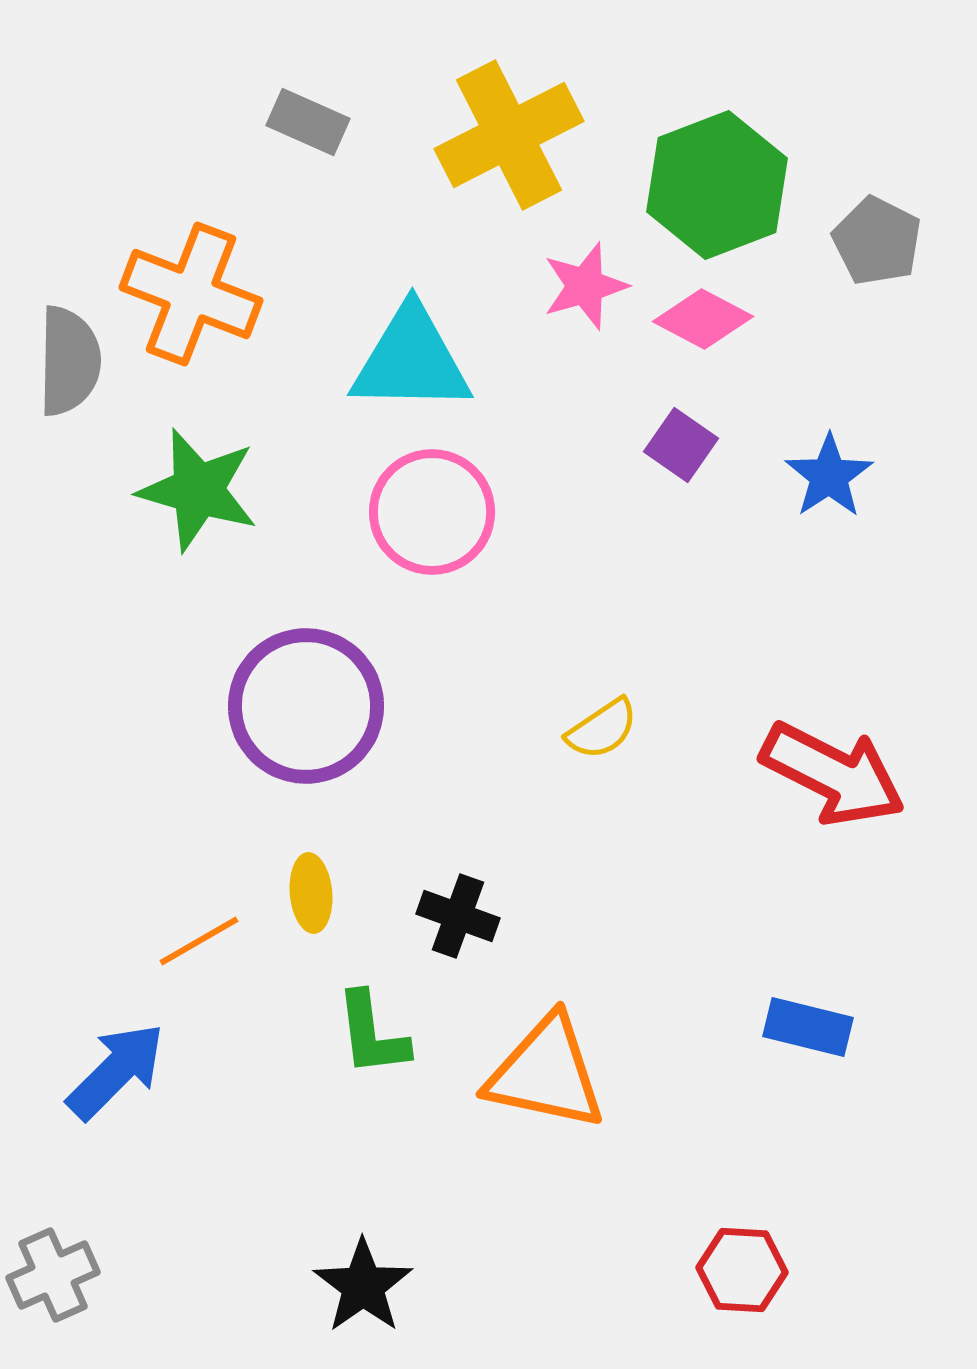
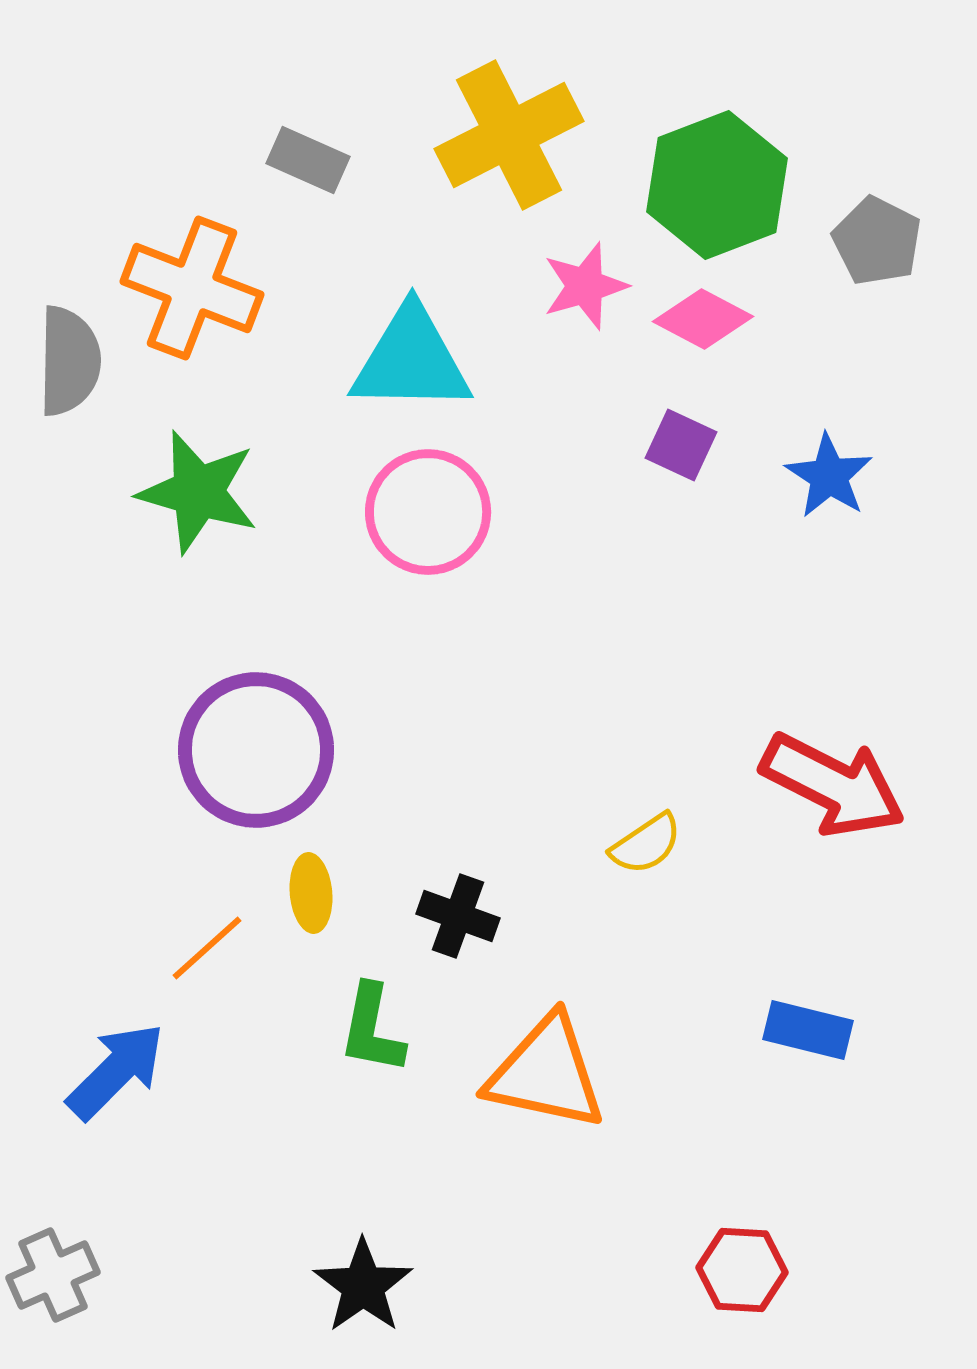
gray rectangle: moved 38 px down
orange cross: moved 1 px right, 6 px up
purple square: rotated 10 degrees counterclockwise
blue star: rotated 6 degrees counterclockwise
green star: moved 2 px down
pink circle: moved 4 px left
purple circle: moved 50 px left, 44 px down
yellow semicircle: moved 44 px right, 115 px down
red arrow: moved 11 px down
orange line: moved 8 px right, 7 px down; rotated 12 degrees counterclockwise
blue rectangle: moved 3 px down
green L-shape: moved 5 px up; rotated 18 degrees clockwise
